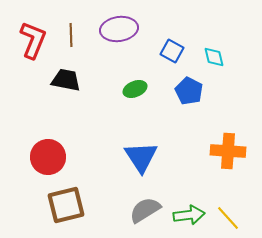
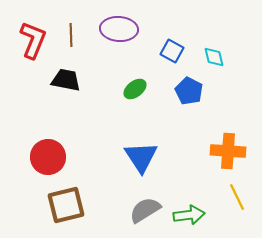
purple ellipse: rotated 12 degrees clockwise
green ellipse: rotated 15 degrees counterclockwise
yellow line: moved 9 px right, 21 px up; rotated 16 degrees clockwise
